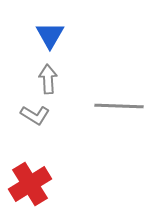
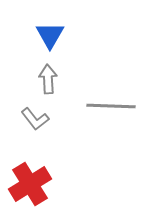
gray line: moved 8 px left
gray L-shape: moved 4 px down; rotated 20 degrees clockwise
